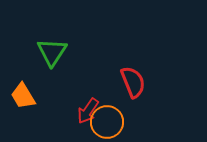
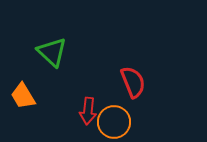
green triangle: rotated 20 degrees counterclockwise
red arrow: rotated 28 degrees counterclockwise
orange circle: moved 7 px right
